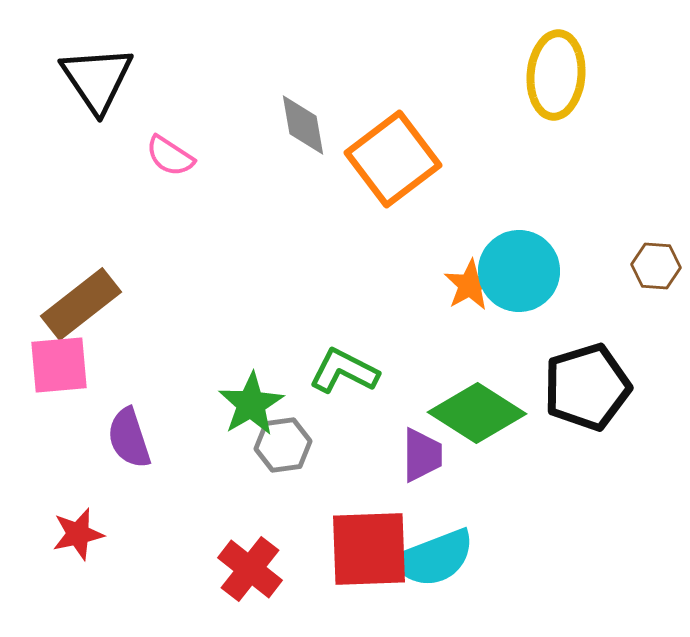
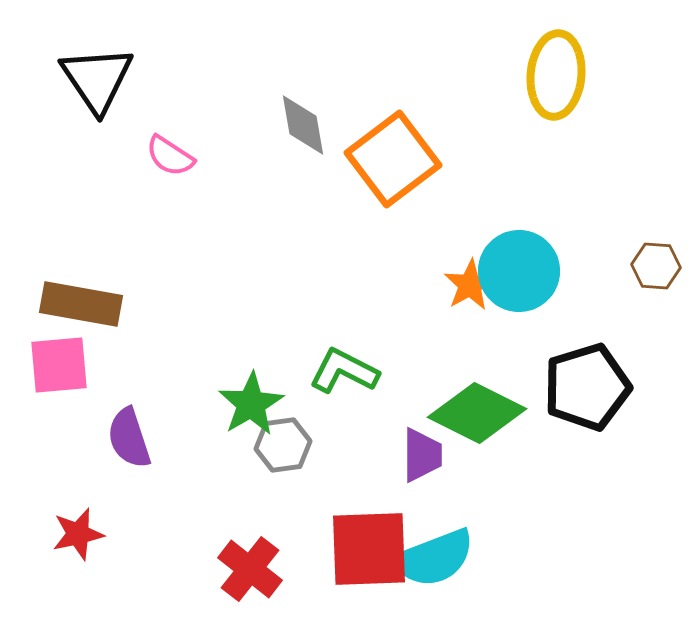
brown rectangle: rotated 48 degrees clockwise
green diamond: rotated 6 degrees counterclockwise
